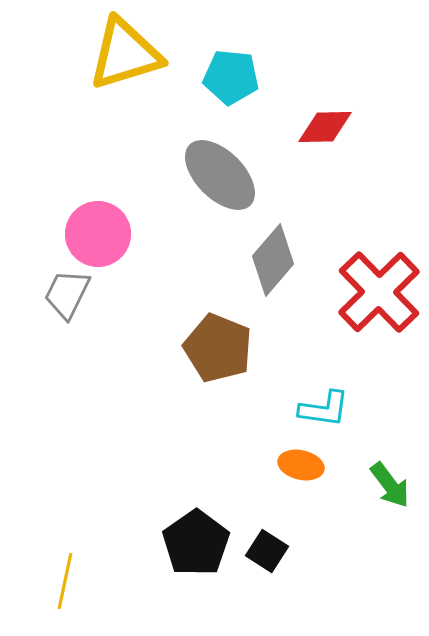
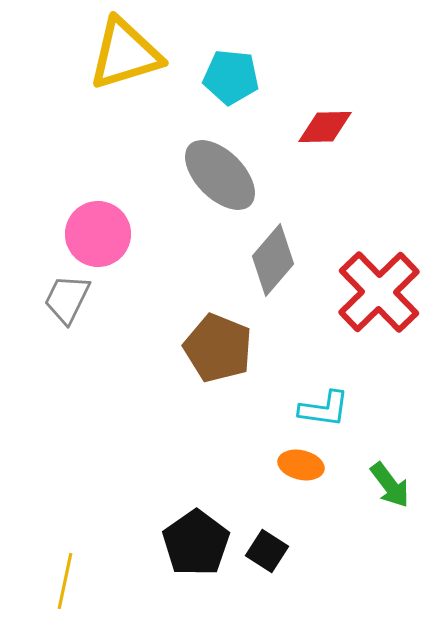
gray trapezoid: moved 5 px down
